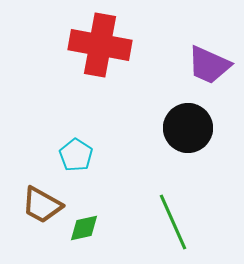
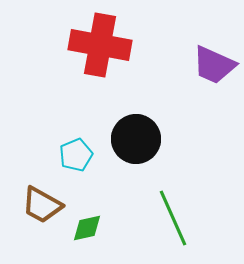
purple trapezoid: moved 5 px right
black circle: moved 52 px left, 11 px down
cyan pentagon: rotated 16 degrees clockwise
green line: moved 4 px up
green diamond: moved 3 px right
